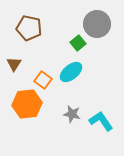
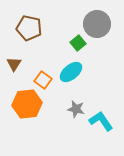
gray star: moved 4 px right, 5 px up
